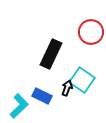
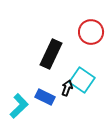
blue rectangle: moved 3 px right, 1 px down
